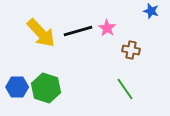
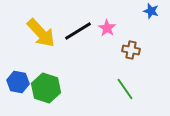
black line: rotated 16 degrees counterclockwise
blue hexagon: moved 1 px right, 5 px up; rotated 10 degrees clockwise
